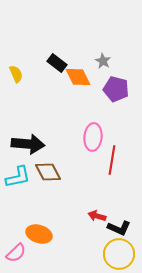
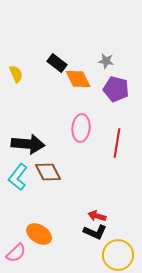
gray star: moved 3 px right; rotated 21 degrees counterclockwise
orange diamond: moved 2 px down
pink ellipse: moved 12 px left, 9 px up
red line: moved 5 px right, 17 px up
cyan L-shape: rotated 140 degrees clockwise
black L-shape: moved 24 px left, 4 px down
orange ellipse: rotated 15 degrees clockwise
yellow circle: moved 1 px left, 1 px down
